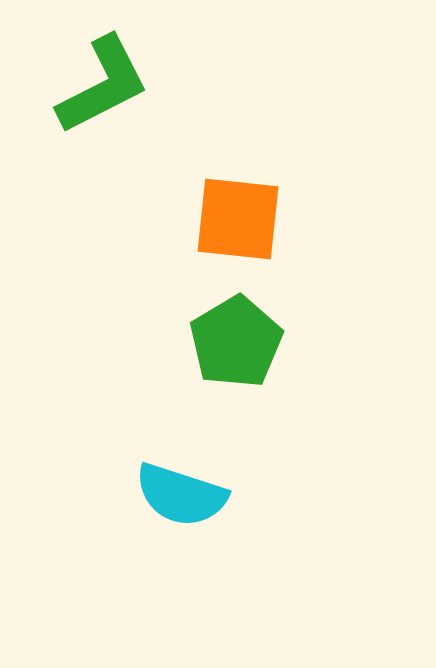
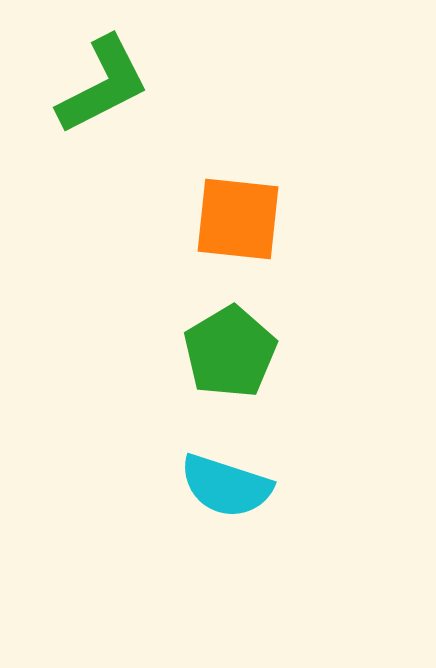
green pentagon: moved 6 px left, 10 px down
cyan semicircle: moved 45 px right, 9 px up
